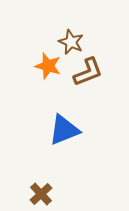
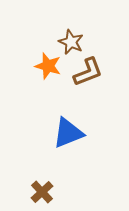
blue triangle: moved 4 px right, 3 px down
brown cross: moved 1 px right, 2 px up
